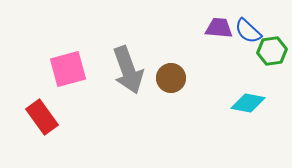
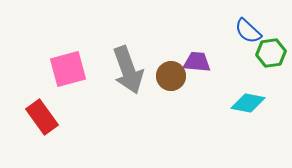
purple trapezoid: moved 22 px left, 34 px down
green hexagon: moved 1 px left, 2 px down
brown circle: moved 2 px up
